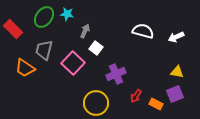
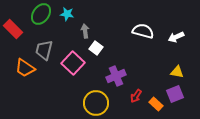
green ellipse: moved 3 px left, 3 px up
gray arrow: rotated 32 degrees counterclockwise
purple cross: moved 2 px down
orange rectangle: rotated 16 degrees clockwise
